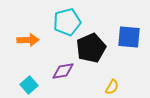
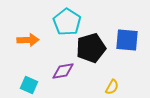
cyan pentagon: rotated 24 degrees counterclockwise
blue square: moved 2 px left, 3 px down
black pentagon: rotated 8 degrees clockwise
cyan square: rotated 24 degrees counterclockwise
